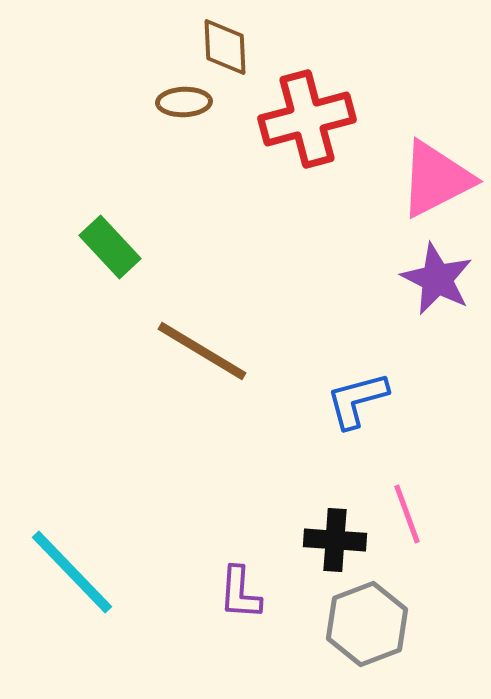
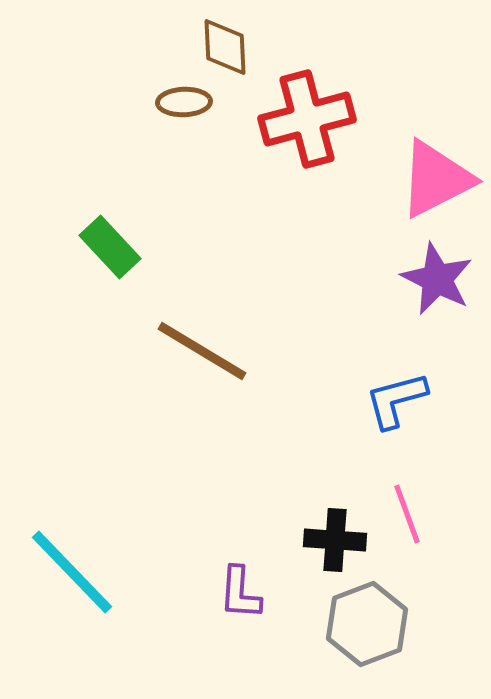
blue L-shape: moved 39 px right
